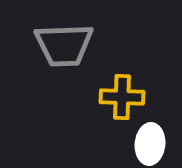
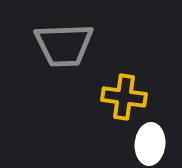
yellow cross: moved 2 px right; rotated 6 degrees clockwise
